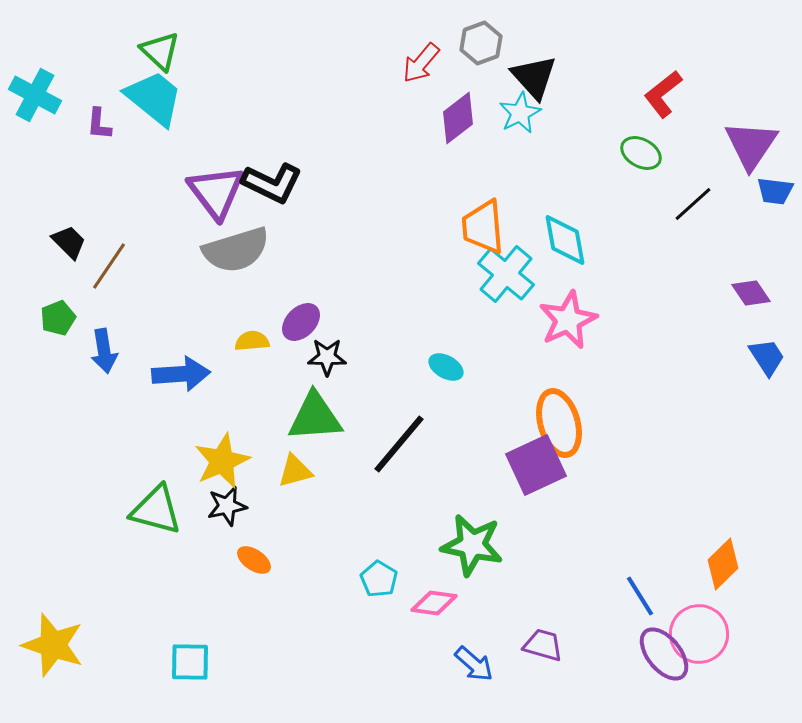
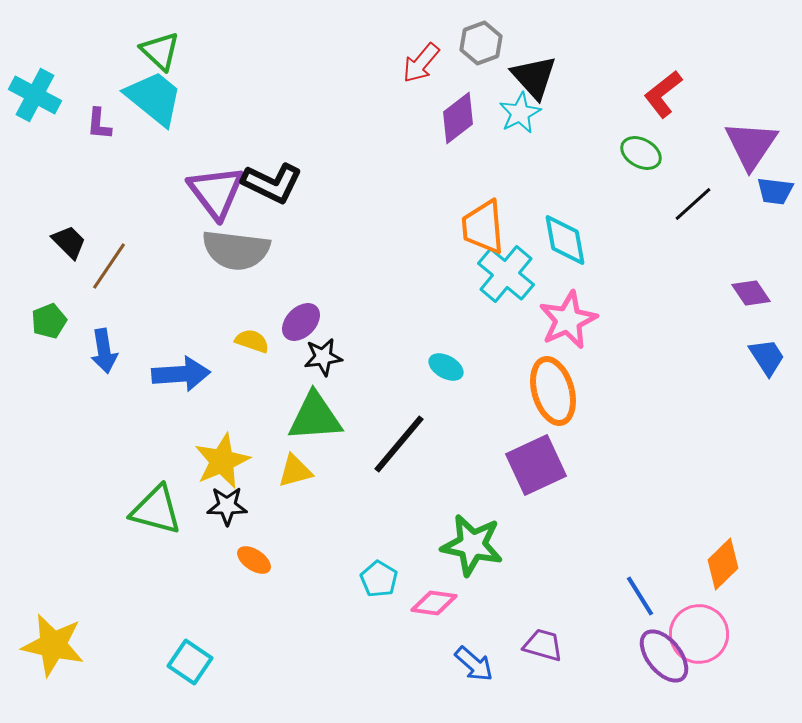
gray semicircle at (236, 250): rotated 24 degrees clockwise
green pentagon at (58, 318): moved 9 px left, 3 px down
yellow semicircle at (252, 341): rotated 24 degrees clockwise
black star at (327, 357): moved 4 px left; rotated 9 degrees counterclockwise
orange ellipse at (559, 423): moved 6 px left, 32 px up
black star at (227, 506): rotated 12 degrees clockwise
yellow star at (53, 645): rotated 6 degrees counterclockwise
purple ellipse at (664, 654): moved 2 px down
cyan square at (190, 662): rotated 33 degrees clockwise
